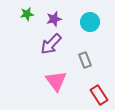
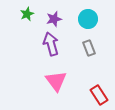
green star: rotated 16 degrees counterclockwise
cyan circle: moved 2 px left, 3 px up
purple arrow: rotated 120 degrees clockwise
gray rectangle: moved 4 px right, 12 px up
